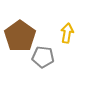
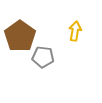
yellow arrow: moved 8 px right, 2 px up
